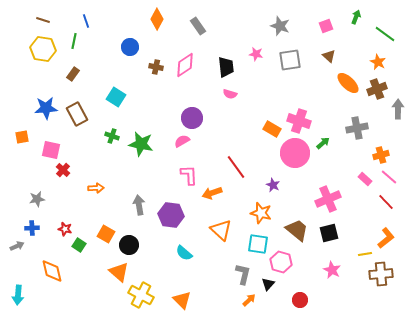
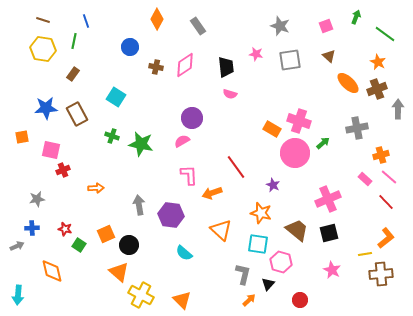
red cross at (63, 170): rotated 24 degrees clockwise
orange square at (106, 234): rotated 36 degrees clockwise
